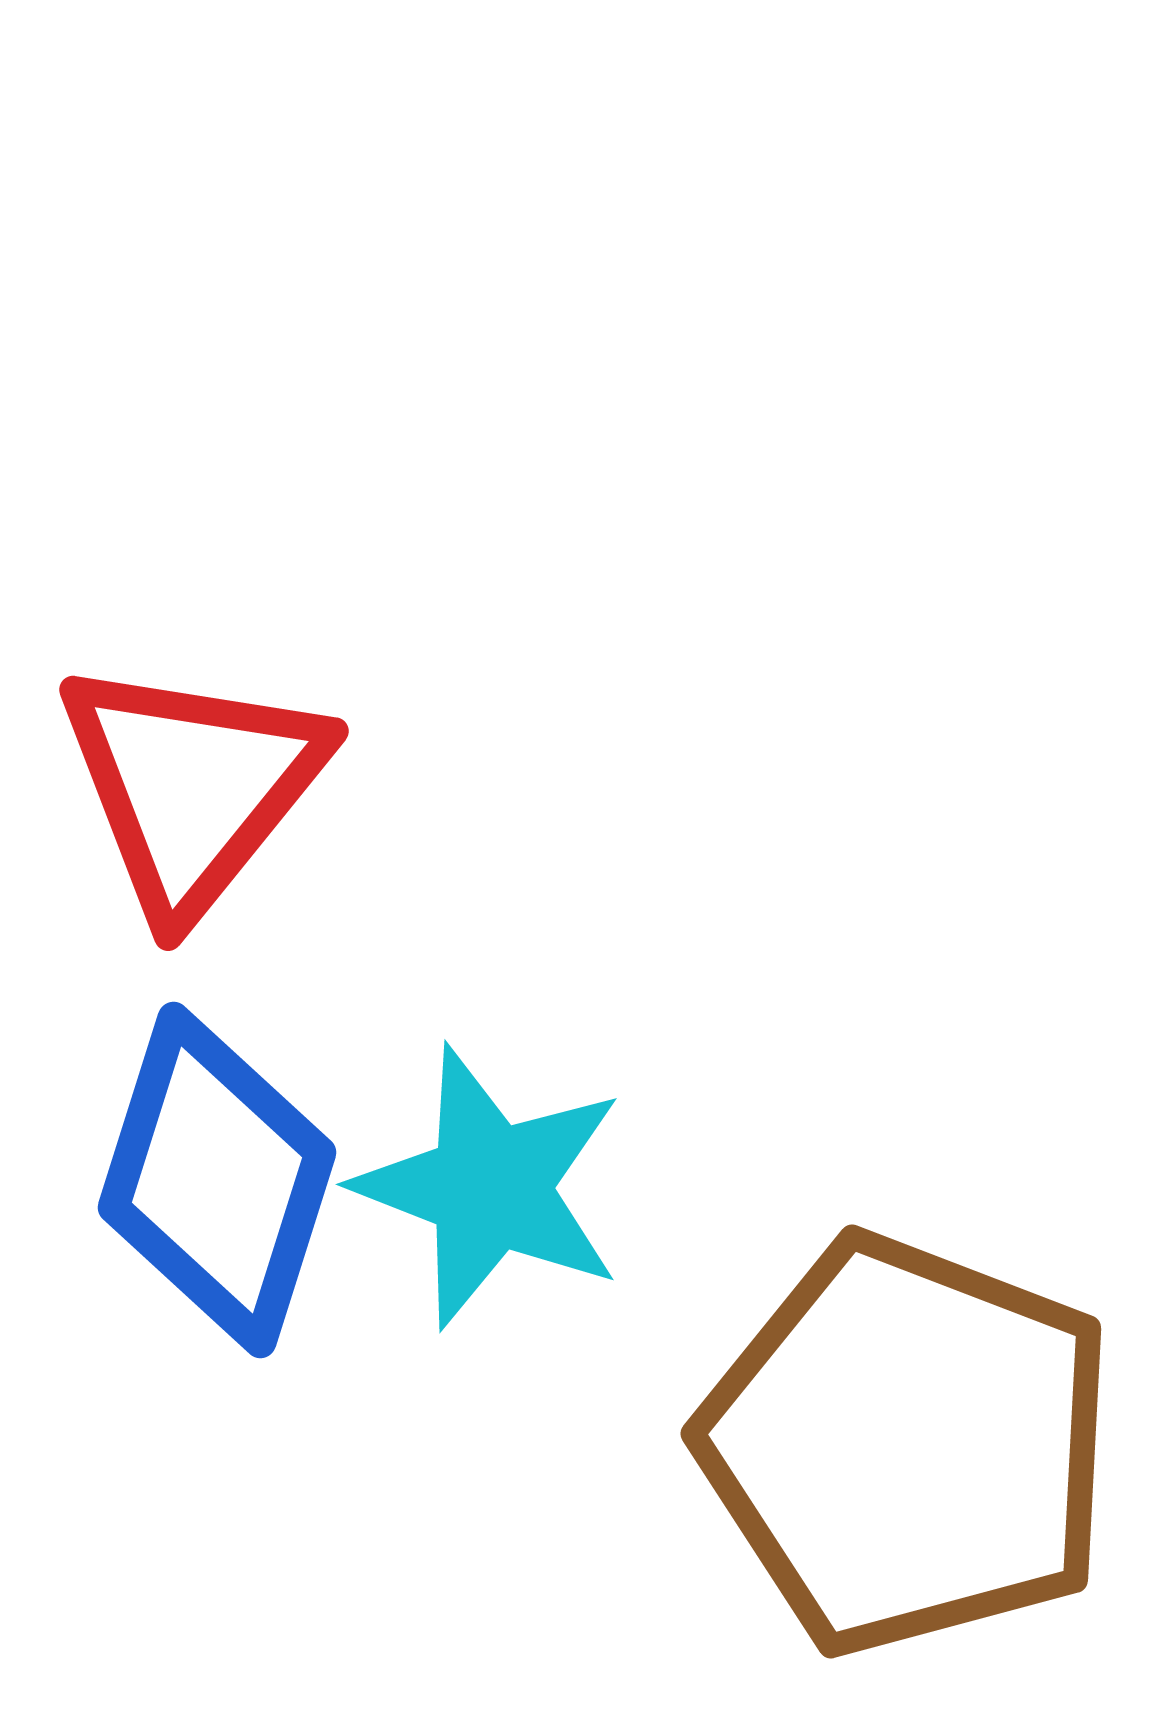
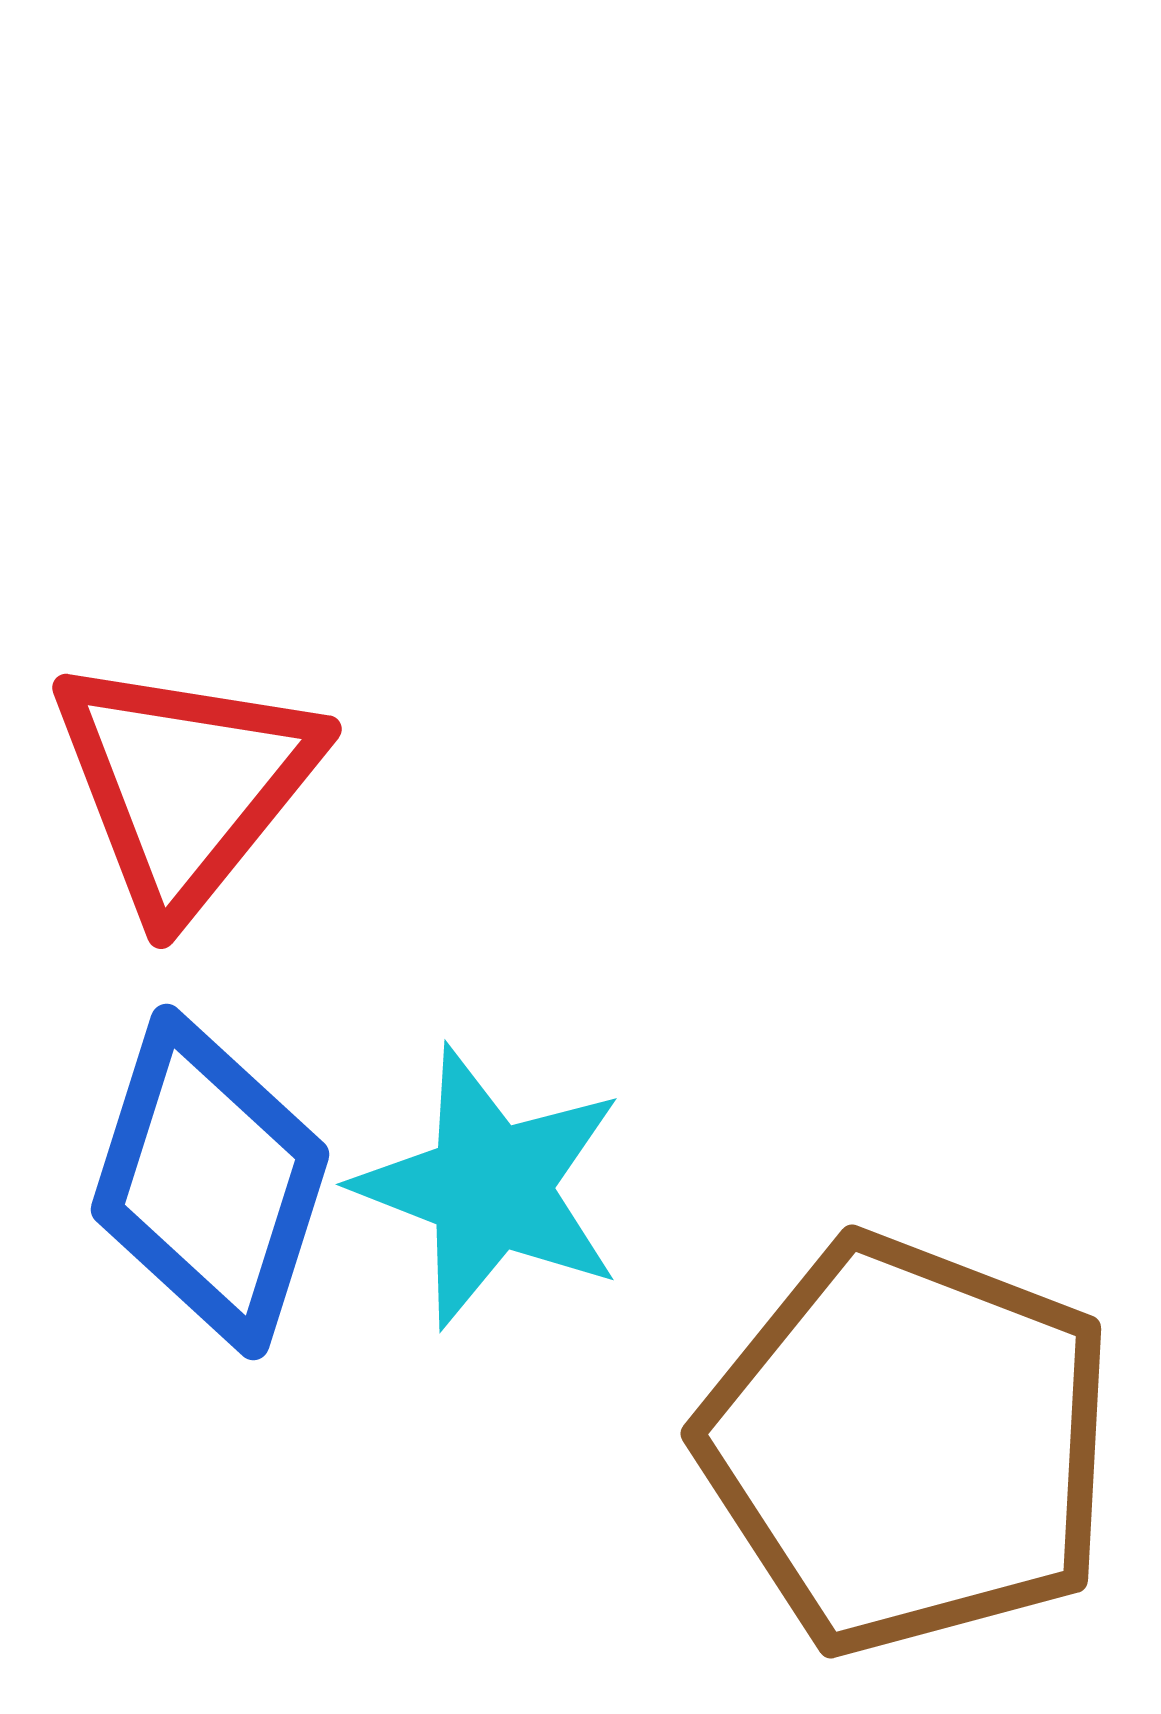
red triangle: moved 7 px left, 2 px up
blue diamond: moved 7 px left, 2 px down
